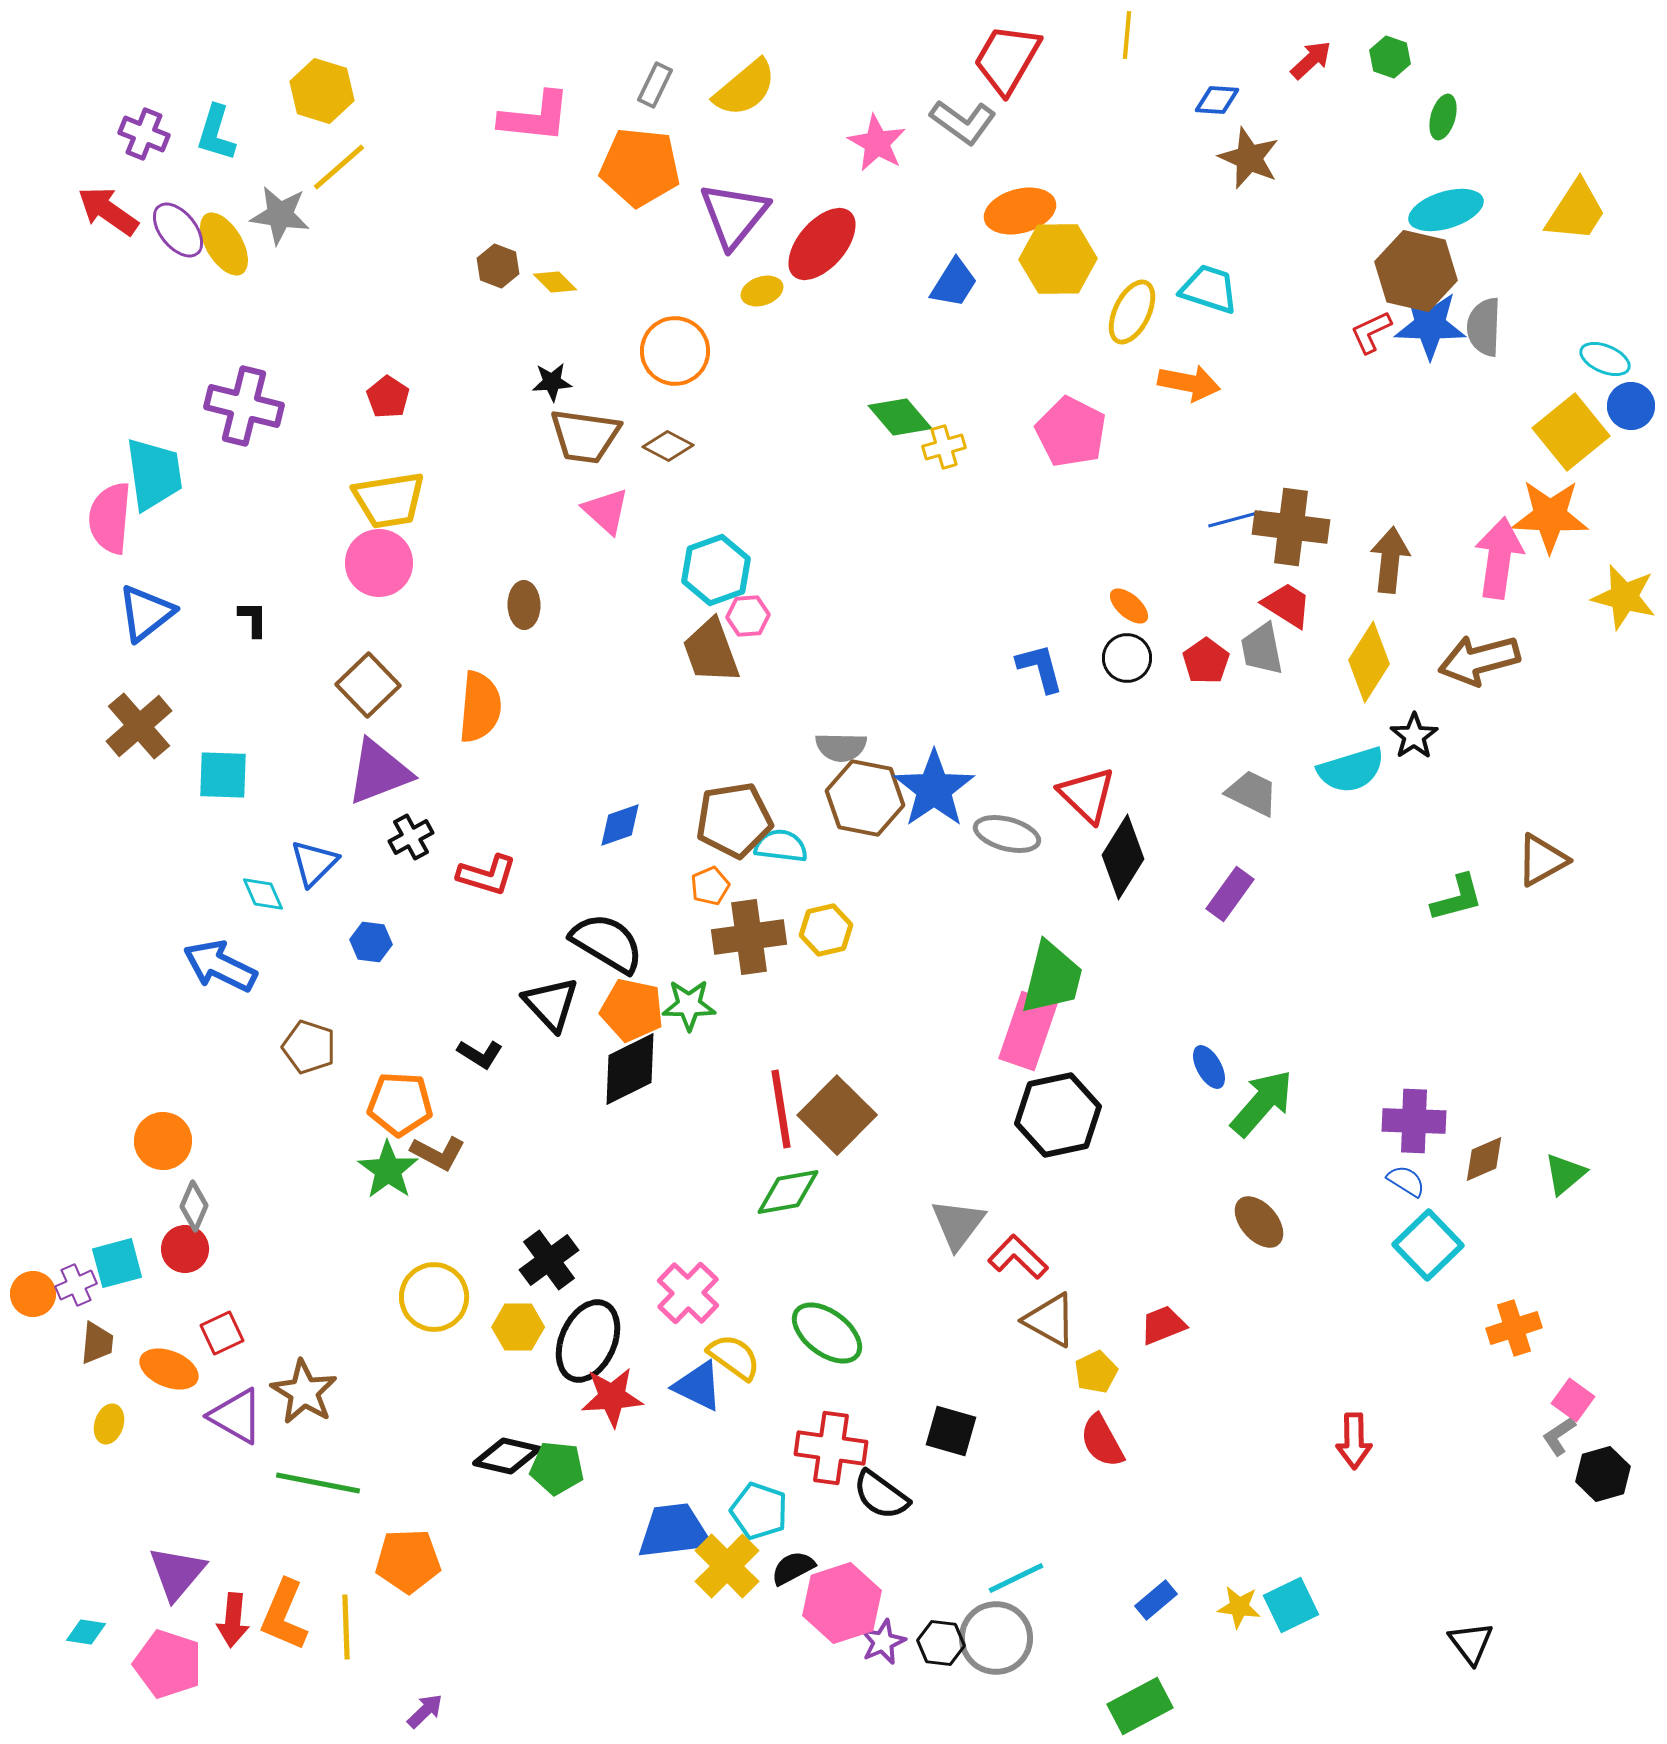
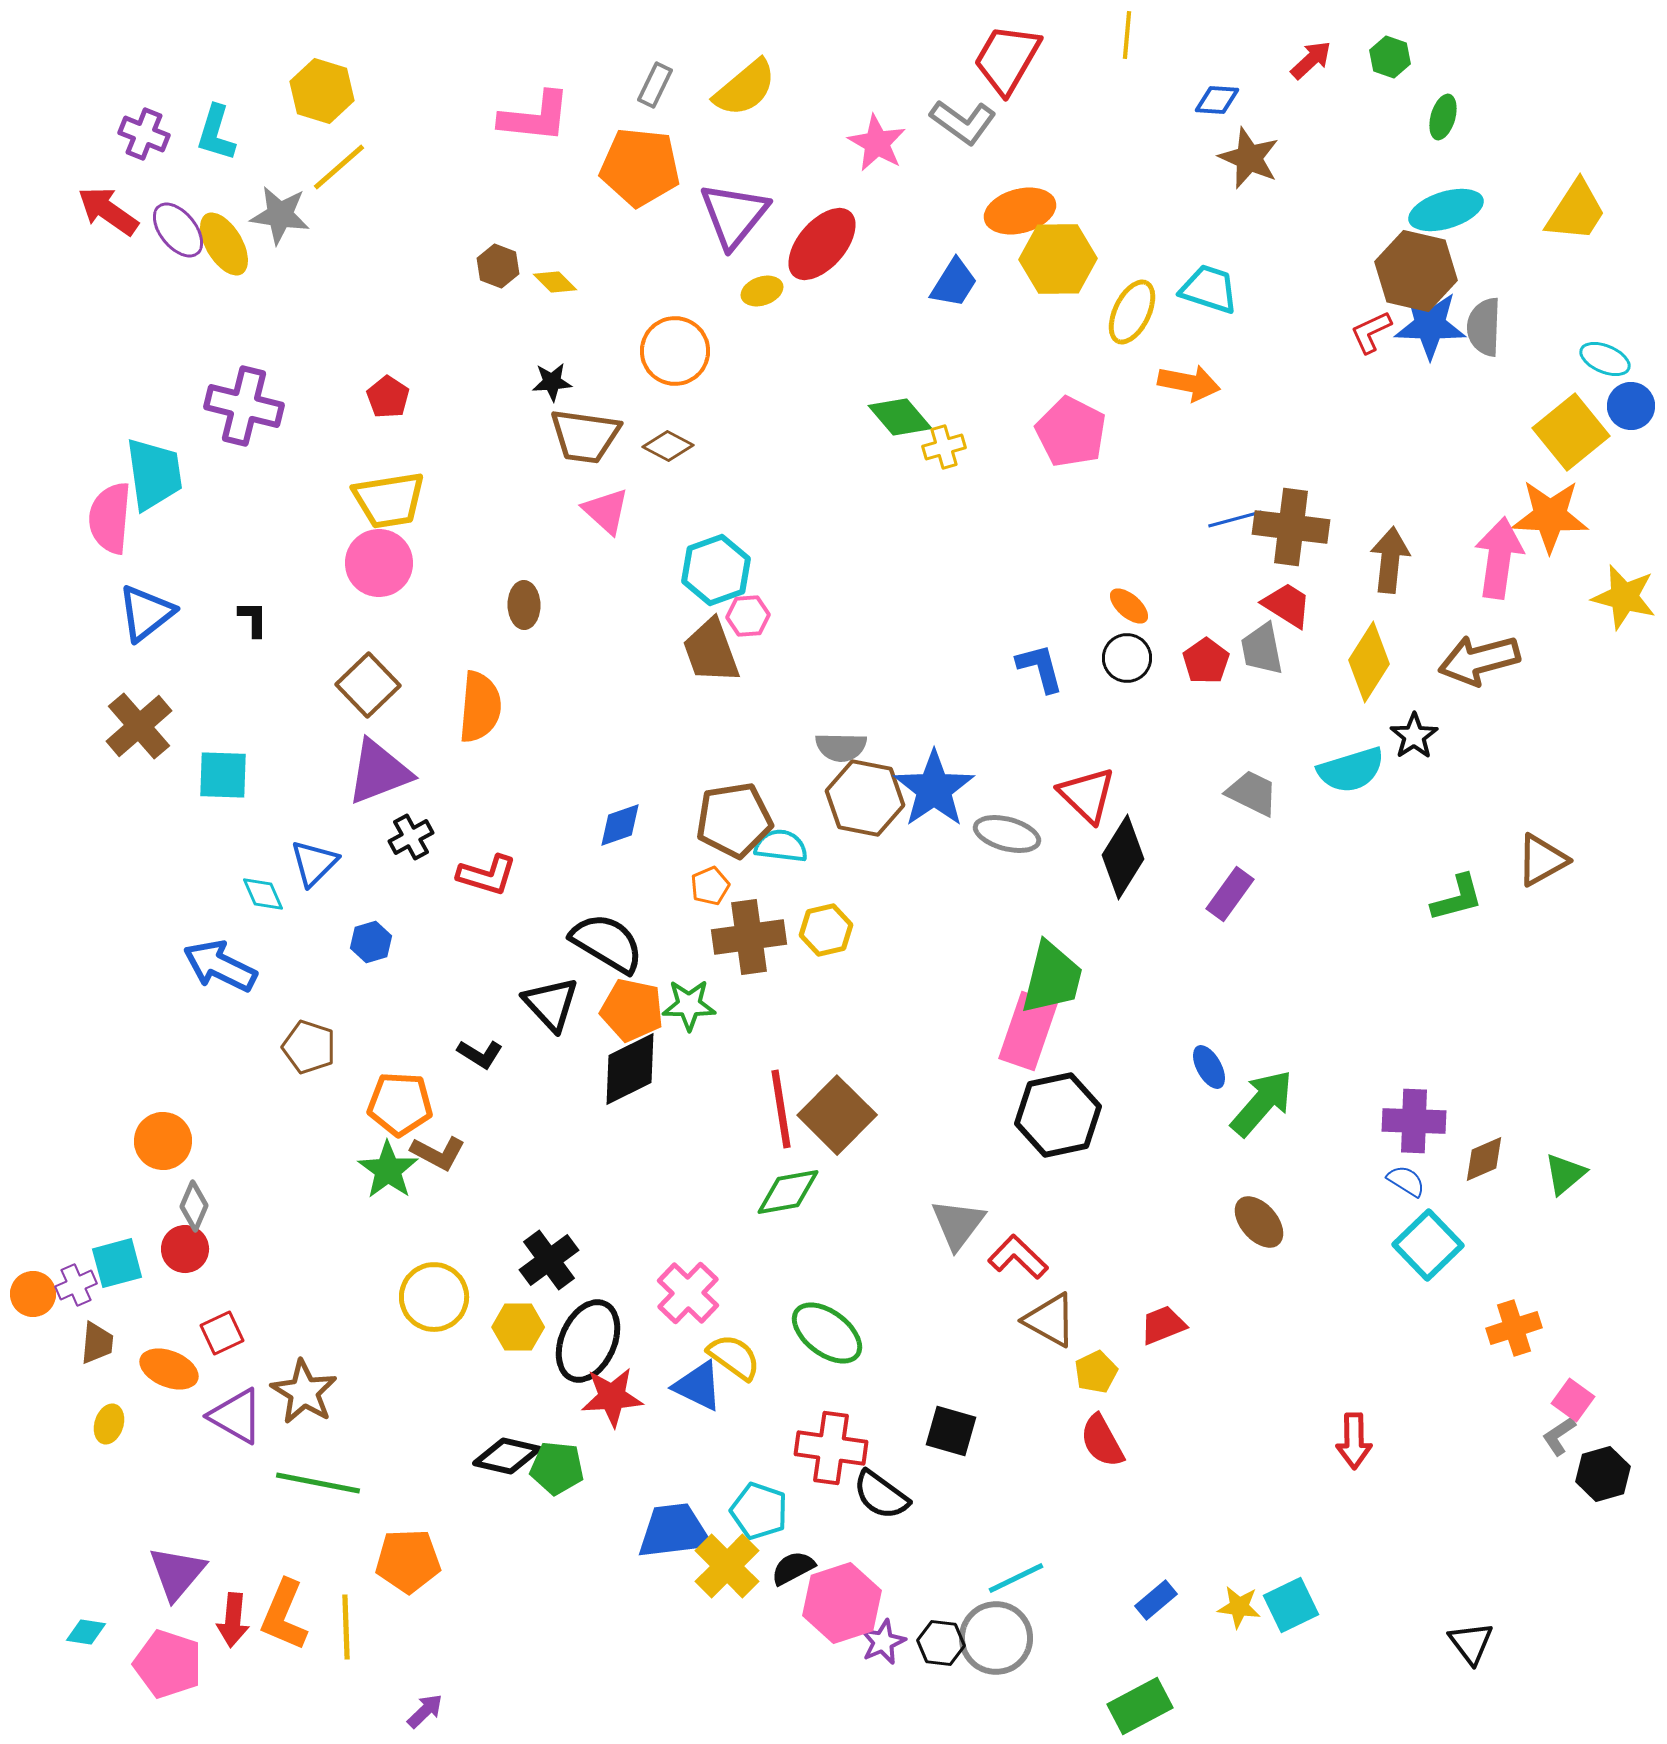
blue hexagon at (371, 942): rotated 24 degrees counterclockwise
